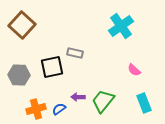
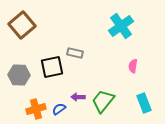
brown square: rotated 8 degrees clockwise
pink semicircle: moved 1 px left, 4 px up; rotated 56 degrees clockwise
